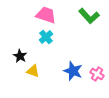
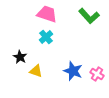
pink trapezoid: moved 1 px right, 1 px up
black star: moved 1 px down
yellow triangle: moved 3 px right
